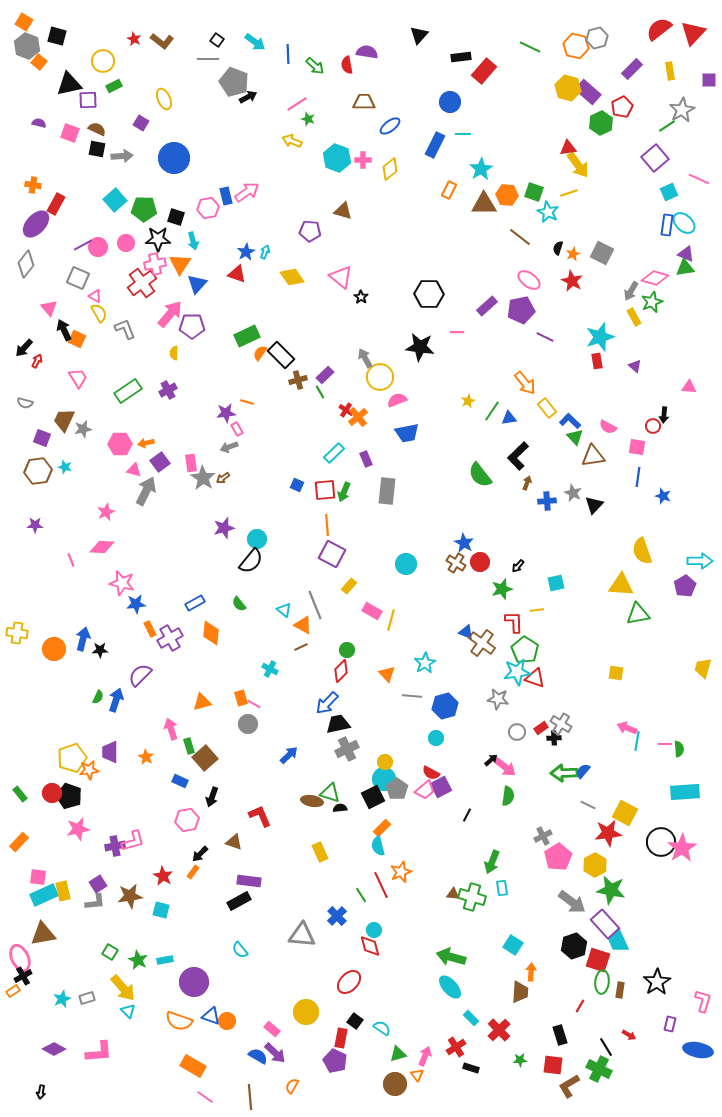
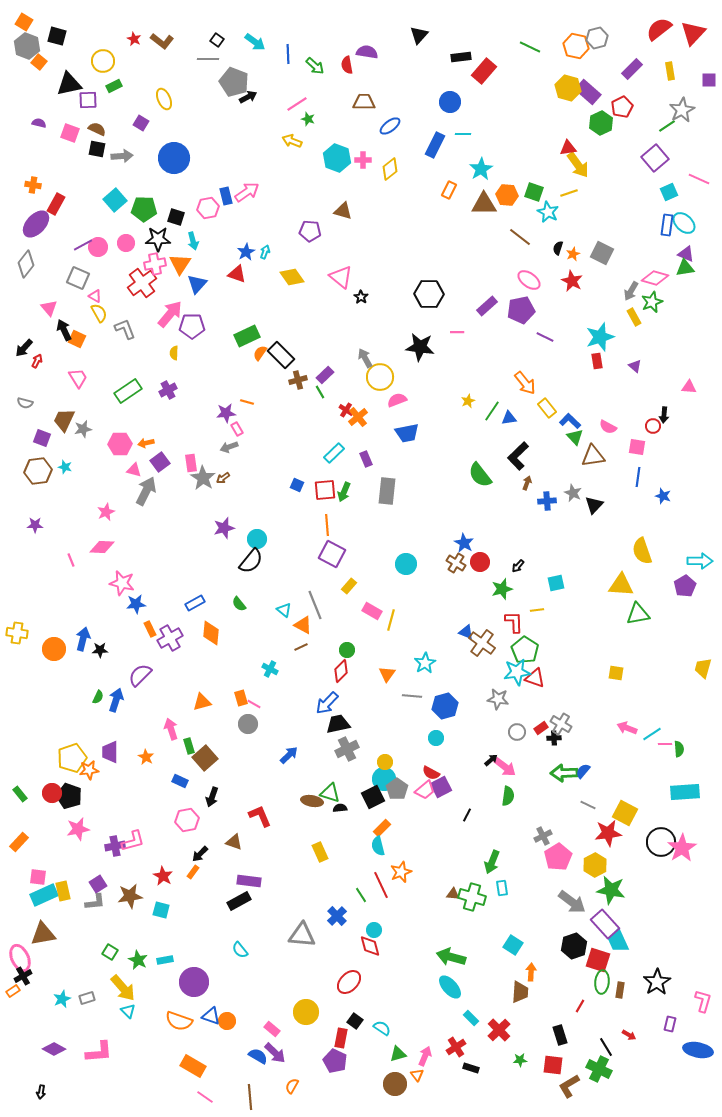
orange triangle at (387, 674): rotated 18 degrees clockwise
cyan line at (637, 741): moved 15 px right, 7 px up; rotated 48 degrees clockwise
